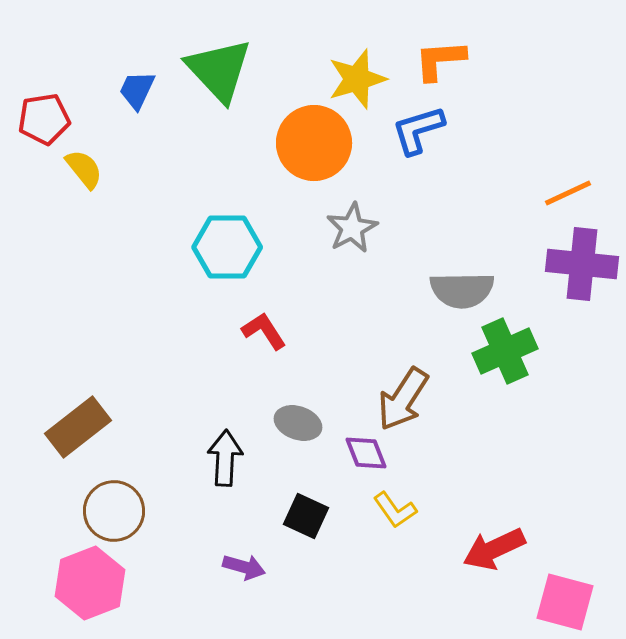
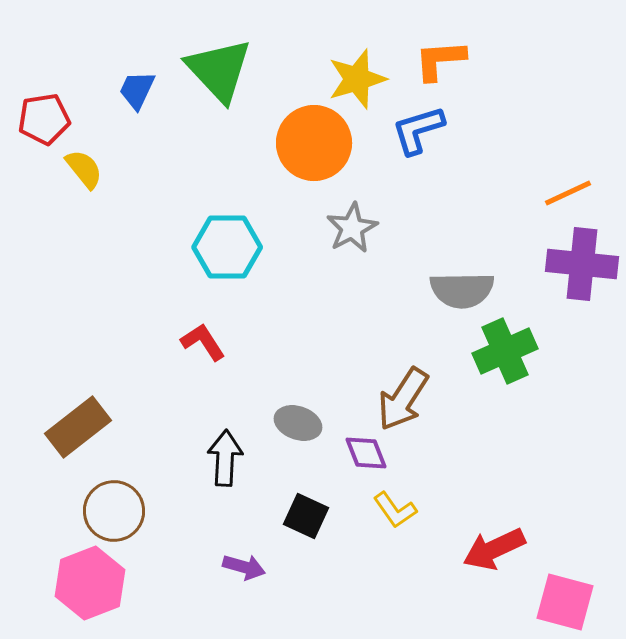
red L-shape: moved 61 px left, 11 px down
